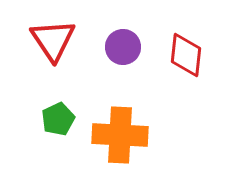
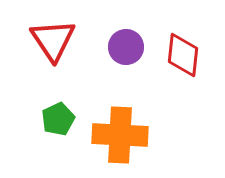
purple circle: moved 3 px right
red diamond: moved 3 px left
